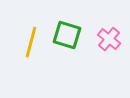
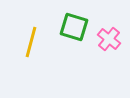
green square: moved 7 px right, 8 px up
